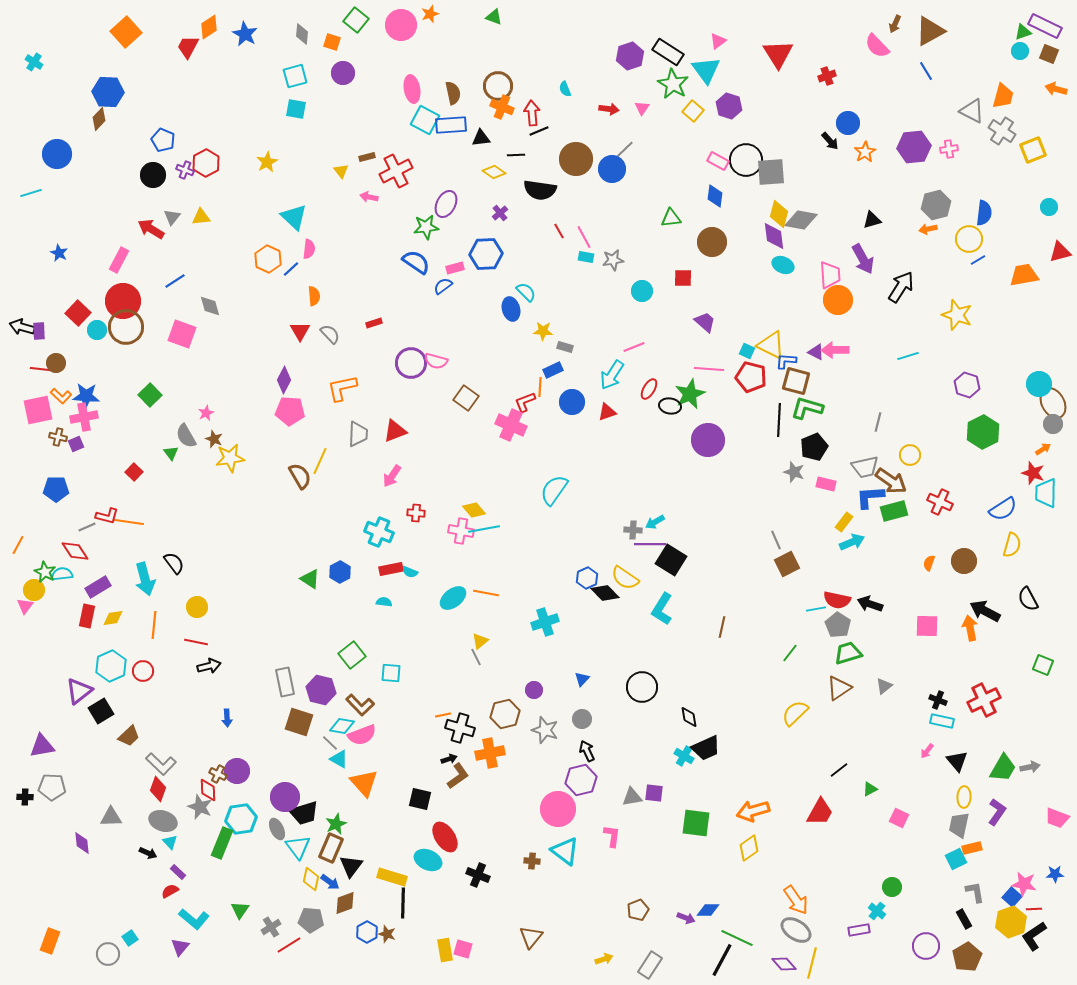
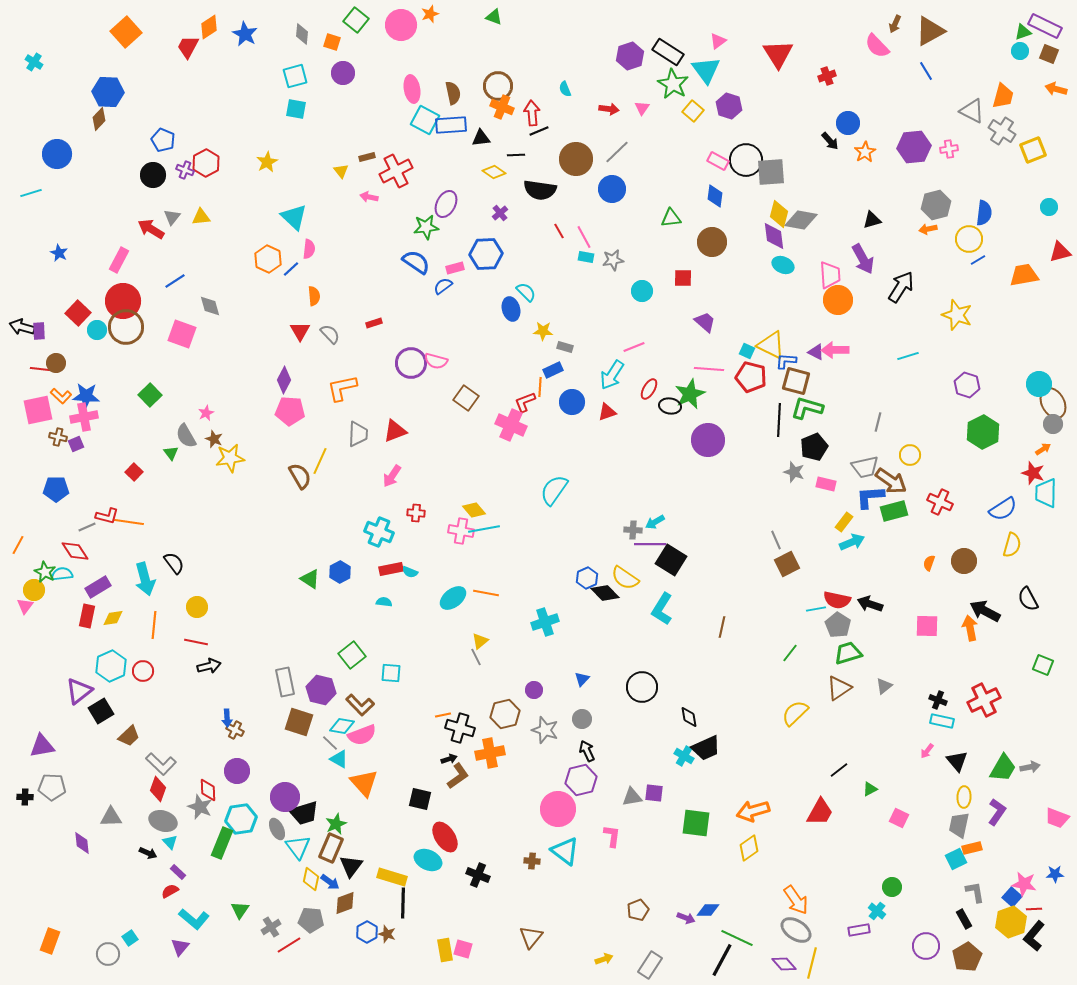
gray line at (622, 152): moved 5 px left
blue circle at (612, 169): moved 20 px down
brown cross at (218, 774): moved 17 px right, 44 px up
black L-shape at (1034, 936): rotated 16 degrees counterclockwise
